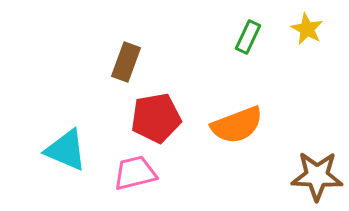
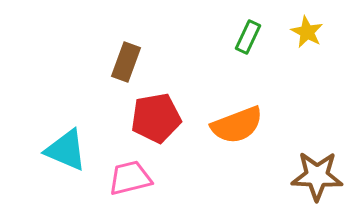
yellow star: moved 3 px down
pink trapezoid: moved 5 px left, 5 px down
